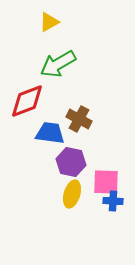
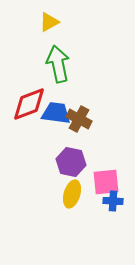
green arrow: rotated 108 degrees clockwise
red diamond: moved 2 px right, 3 px down
blue trapezoid: moved 6 px right, 20 px up
pink square: rotated 8 degrees counterclockwise
